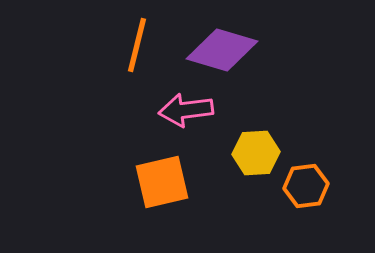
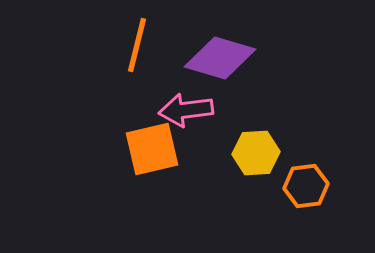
purple diamond: moved 2 px left, 8 px down
orange square: moved 10 px left, 33 px up
